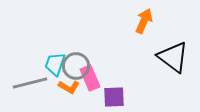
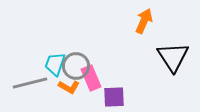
black triangle: rotated 20 degrees clockwise
pink rectangle: moved 1 px right
